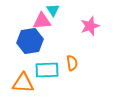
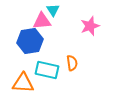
cyan rectangle: rotated 15 degrees clockwise
